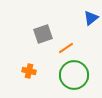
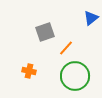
gray square: moved 2 px right, 2 px up
orange line: rotated 14 degrees counterclockwise
green circle: moved 1 px right, 1 px down
